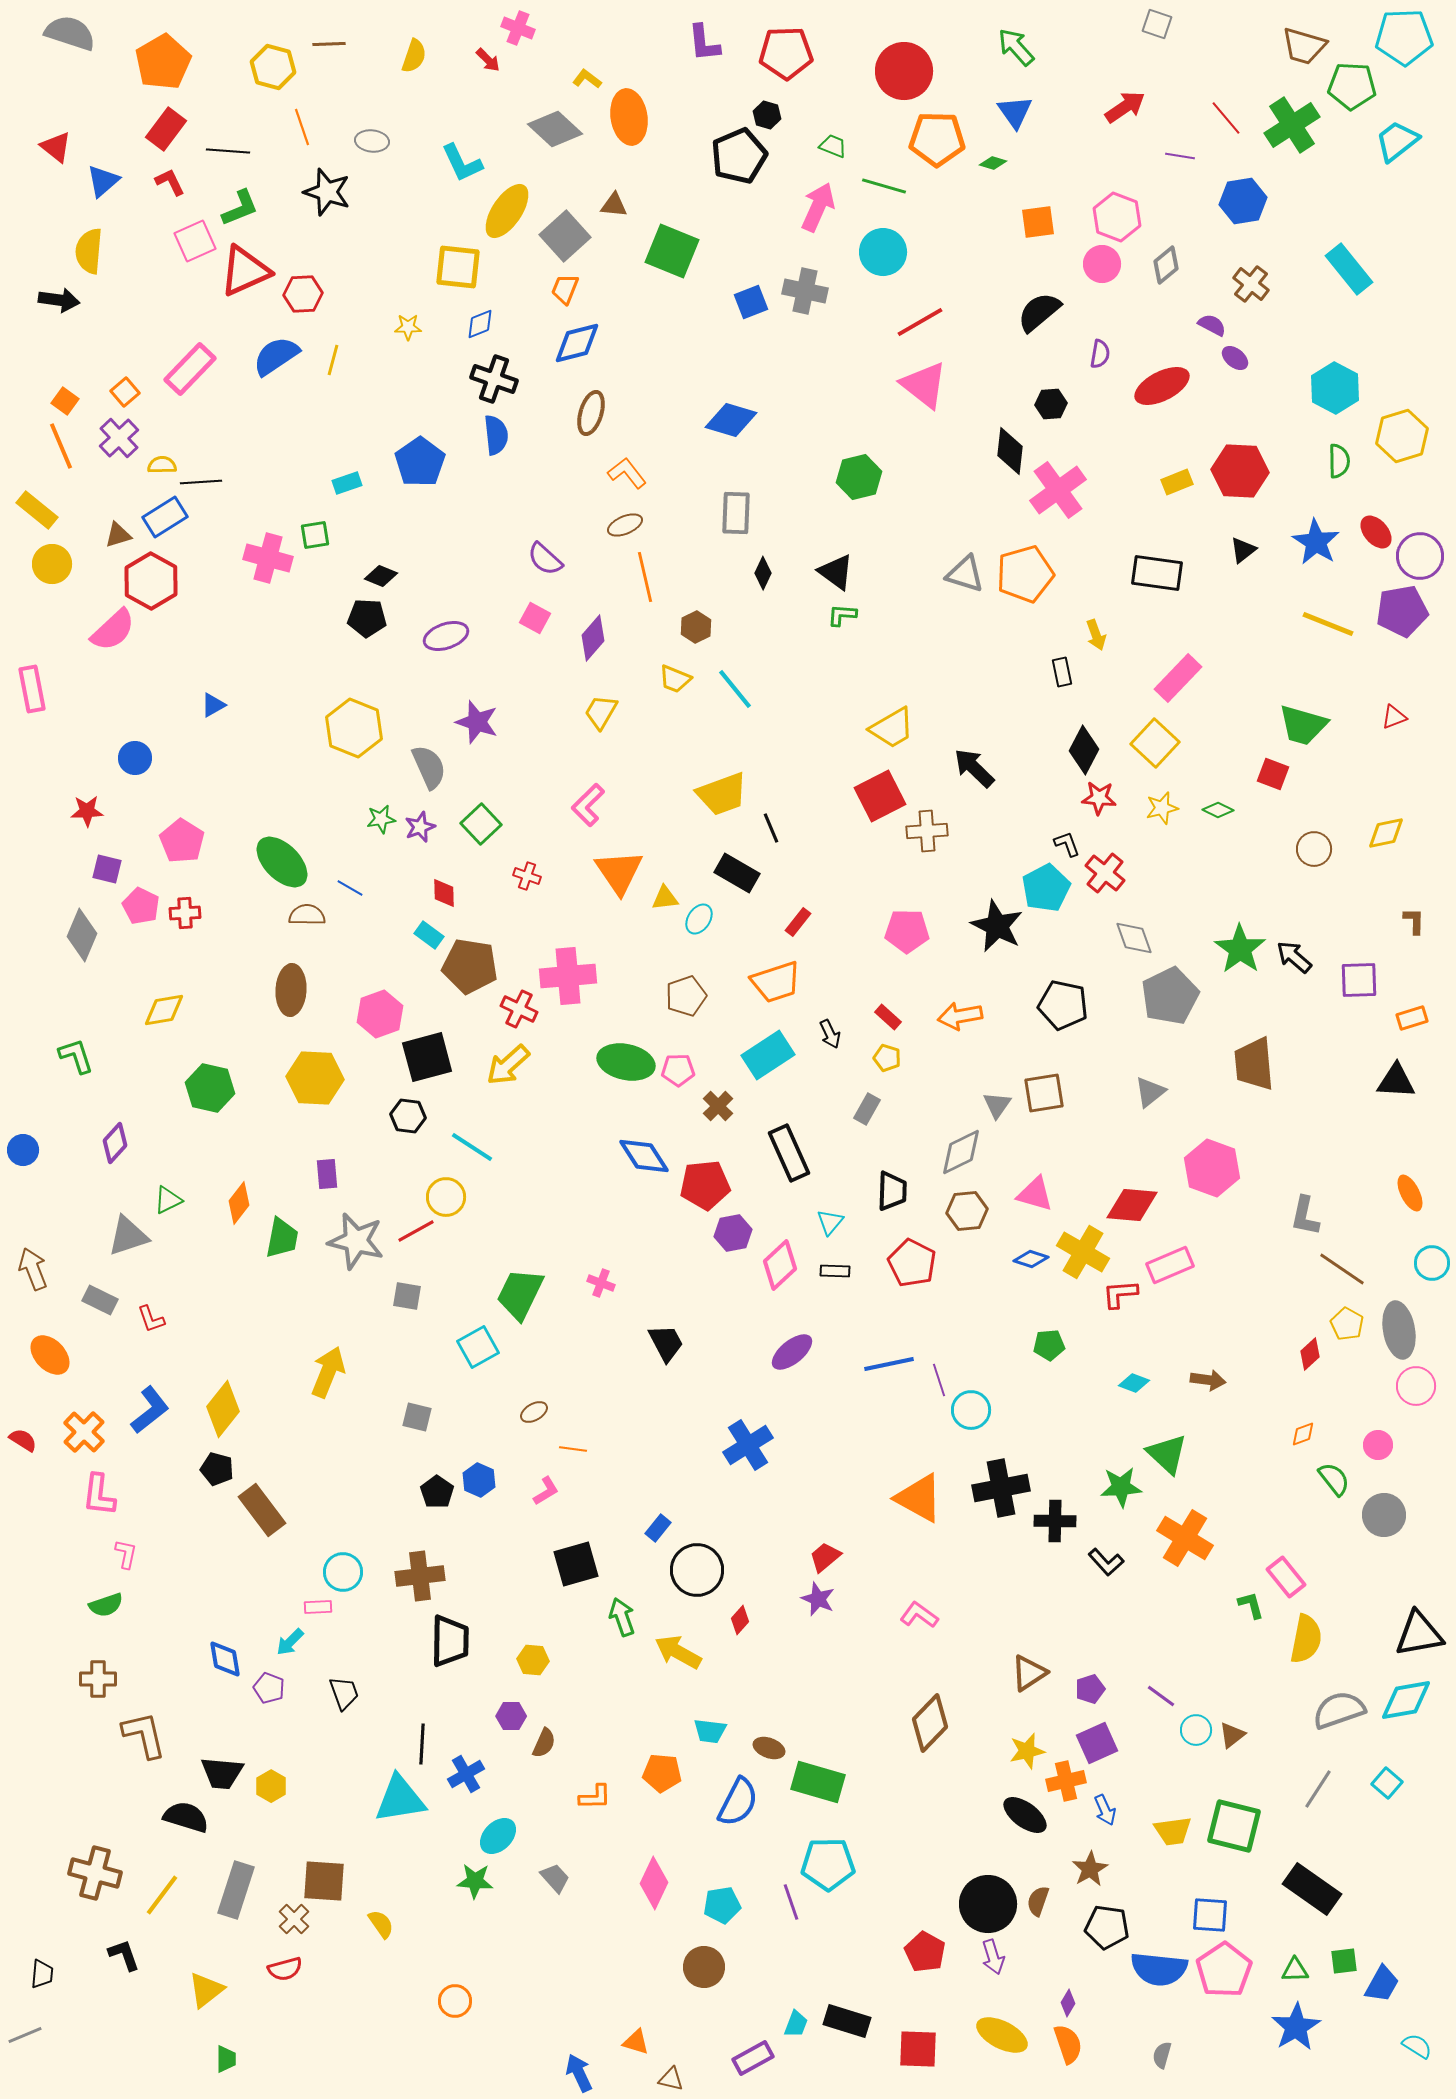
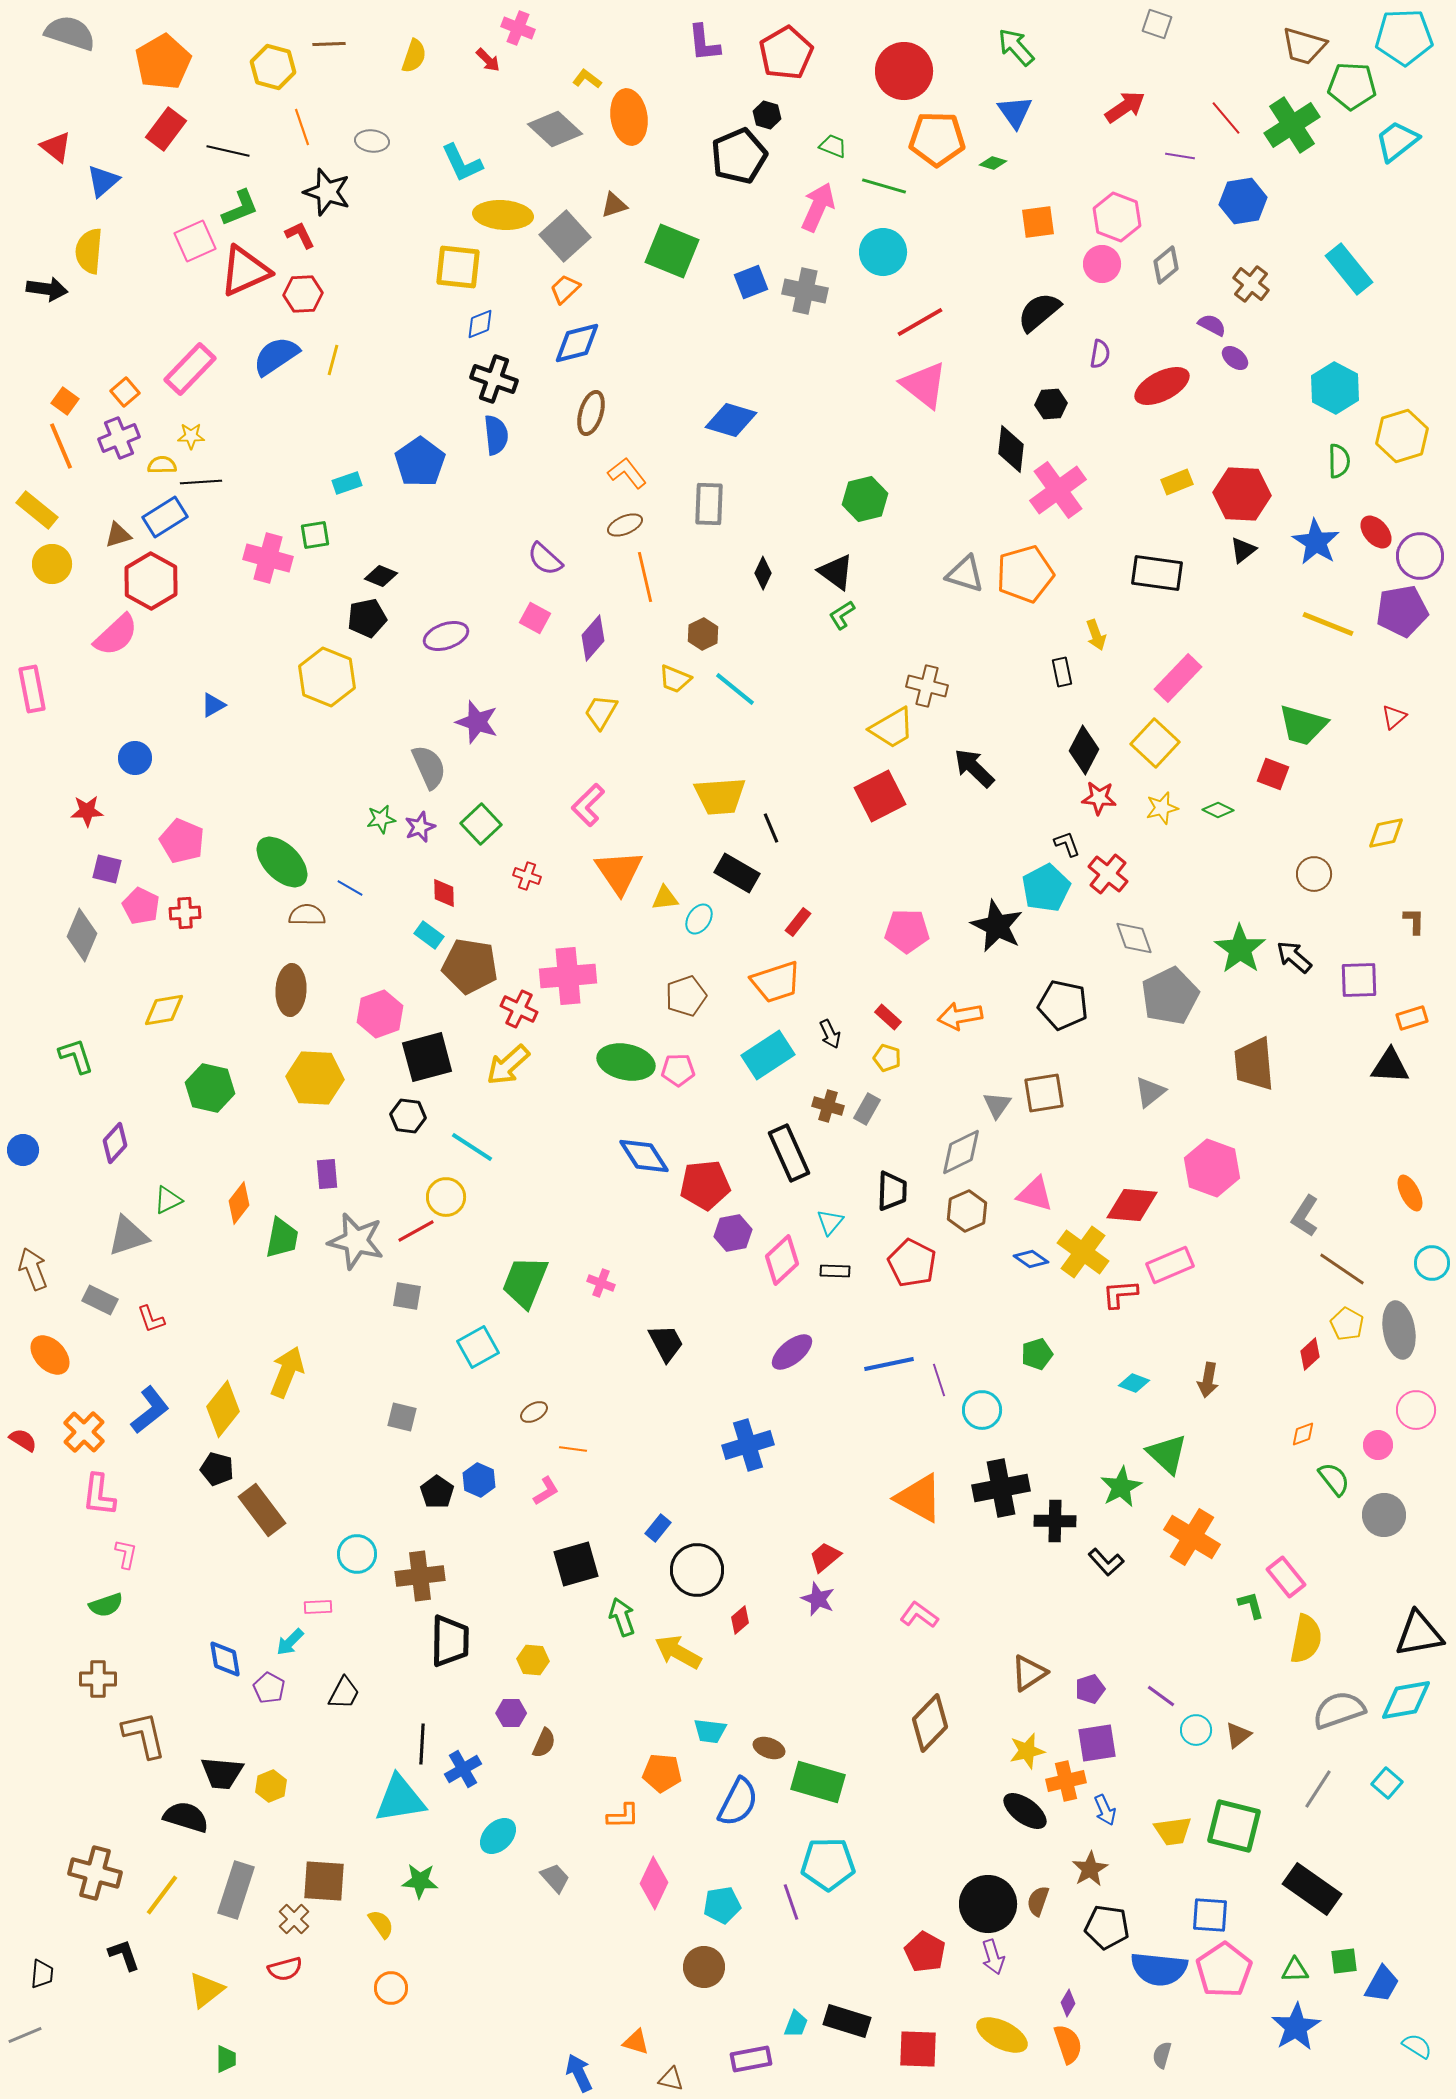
red pentagon at (786, 53): rotated 28 degrees counterclockwise
black line at (228, 151): rotated 9 degrees clockwise
red L-shape at (170, 182): moved 130 px right, 53 px down
brown triangle at (614, 205): rotated 24 degrees counterclockwise
yellow ellipse at (507, 211): moved 4 px left, 4 px down; rotated 60 degrees clockwise
orange trapezoid at (565, 289): rotated 24 degrees clockwise
black arrow at (59, 300): moved 12 px left, 11 px up
blue square at (751, 302): moved 20 px up
yellow star at (408, 327): moved 217 px left, 109 px down
purple cross at (119, 438): rotated 21 degrees clockwise
black diamond at (1010, 451): moved 1 px right, 2 px up
red hexagon at (1240, 471): moved 2 px right, 23 px down
green hexagon at (859, 477): moved 6 px right, 22 px down
gray rectangle at (736, 513): moved 27 px left, 9 px up
green L-shape at (842, 615): rotated 36 degrees counterclockwise
black pentagon at (367, 618): rotated 15 degrees counterclockwise
brown hexagon at (696, 627): moved 7 px right, 7 px down
pink semicircle at (113, 630): moved 3 px right, 5 px down
cyan line at (735, 689): rotated 12 degrees counterclockwise
red triangle at (1394, 717): rotated 20 degrees counterclockwise
yellow hexagon at (354, 728): moved 27 px left, 51 px up
yellow trapezoid at (722, 794): moved 2 px left, 2 px down; rotated 16 degrees clockwise
brown cross at (927, 831): moved 145 px up; rotated 18 degrees clockwise
pink pentagon at (182, 841): rotated 9 degrees counterclockwise
brown circle at (1314, 849): moved 25 px down
red cross at (1105, 873): moved 3 px right, 1 px down
black triangle at (1396, 1081): moved 6 px left, 15 px up
brown cross at (718, 1106): moved 110 px right; rotated 28 degrees counterclockwise
brown hexagon at (967, 1211): rotated 18 degrees counterclockwise
gray L-shape at (1305, 1216): rotated 21 degrees clockwise
yellow cross at (1083, 1252): rotated 6 degrees clockwise
blue diamond at (1031, 1259): rotated 16 degrees clockwise
pink diamond at (780, 1265): moved 2 px right, 5 px up
green trapezoid at (520, 1294): moved 5 px right, 12 px up; rotated 4 degrees counterclockwise
green pentagon at (1049, 1345): moved 12 px left, 9 px down; rotated 12 degrees counterclockwise
yellow arrow at (328, 1372): moved 41 px left
brown arrow at (1208, 1380): rotated 92 degrees clockwise
pink circle at (1416, 1386): moved 24 px down
cyan circle at (971, 1410): moved 11 px right
gray square at (417, 1417): moved 15 px left
blue cross at (748, 1445): rotated 15 degrees clockwise
green star at (1121, 1487): rotated 24 degrees counterclockwise
orange cross at (1185, 1538): moved 7 px right, 1 px up
cyan circle at (343, 1572): moved 14 px right, 18 px up
red diamond at (740, 1620): rotated 8 degrees clockwise
purple pentagon at (269, 1688): rotated 8 degrees clockwise
black trapezoid at (344, 1693): rotated 48 degrees clockwise
purple hexagon at (511, 1716): moved 3 px up
brown triangle at (1232, 1735): moved 6 px right
purple square at (1097, 1743): rotated 15 degrees clockwise
blue cross at (466, 1774): moved 3 px left, 5 px up
yellow hexagon at (271, 1786): rotated 8 degrees clockwise
orange L-shape at (595, 1797): moved 28 px right, 19 px down
black ellipse at (1025, 1815): moved 4 px up
green star at (475, 1881): moved 55 px left
orange circle at (455, 2001): moved 64 px left, 13 px up
purple rectangle at (753, 2058): moved 2 px left, 1 px down; rotated 18 degrees clockwise
